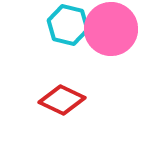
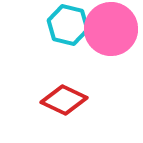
red diamond: moved 2 px right
